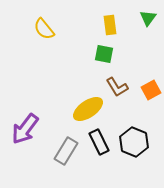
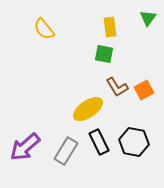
yellow rectangle: moved 2 px down
orange square: moved 7 px left
purple arrow: moved 18 px down; rotated 12 degrees clockwise
black hexagon: rotated 12 degrees counterclockwise
